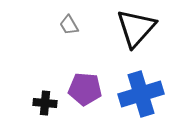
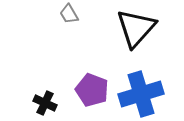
gray trapezoid: moved 11 px up
purple pentagon: moved 7 px right, 1 px down; rotated 16 degrees clockwise
black cross: rotated 20 degrees clockwise
